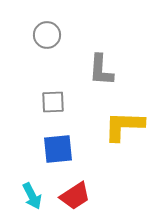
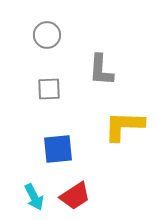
gray square: moved 4 px left, 13 px up
cyan arrow: moved 2 px right, 1 px down
